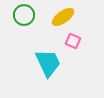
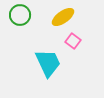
green circle: moved 4 px left
pink square: rotated 14 degrees clockwise
